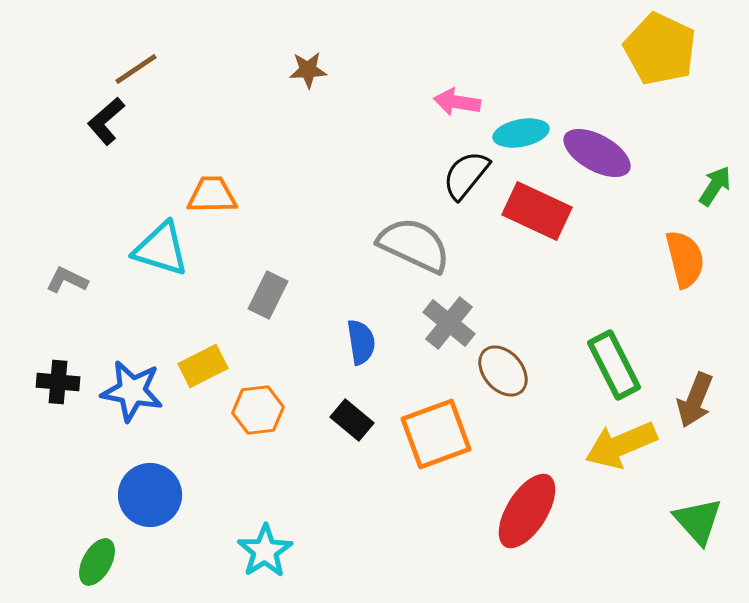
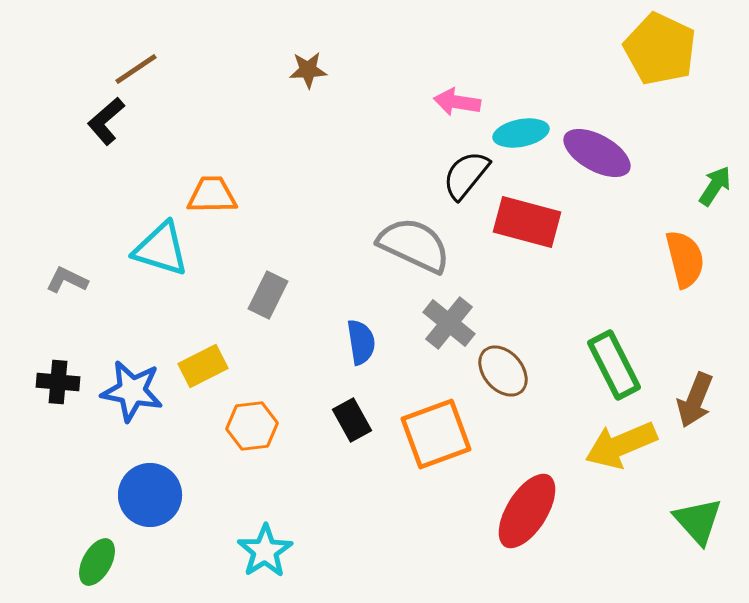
red rectangle: moved 10 px left, 11 px down; rotated 10 degrees counterclockwise
orange hexagon: moved 6 px left, 16 px down
black rectangle: rotated 21 degrees clockwise
